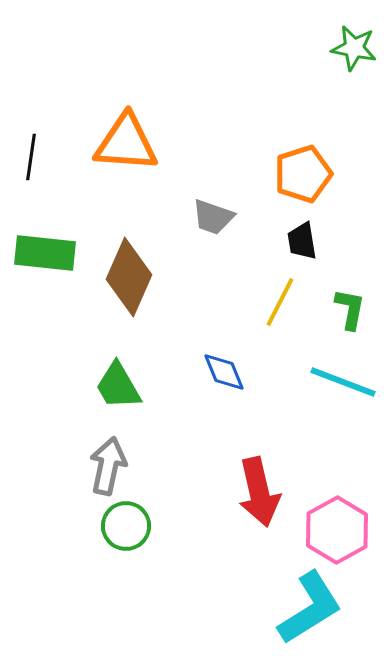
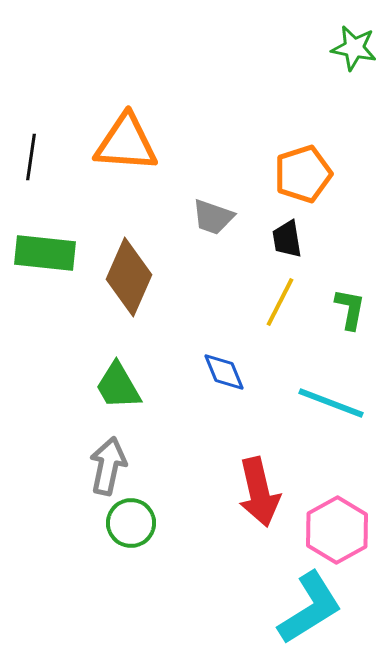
black trapezoid: moved 15 px left, 2 px up
cyan line: moved 12 px left, 21 px down
green circle: moved 5 px right, 3 px up
